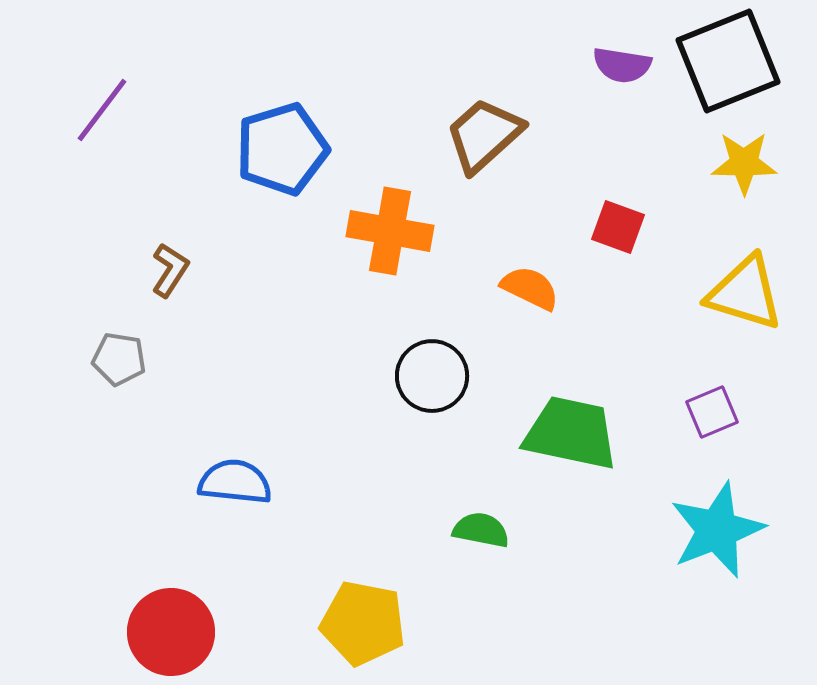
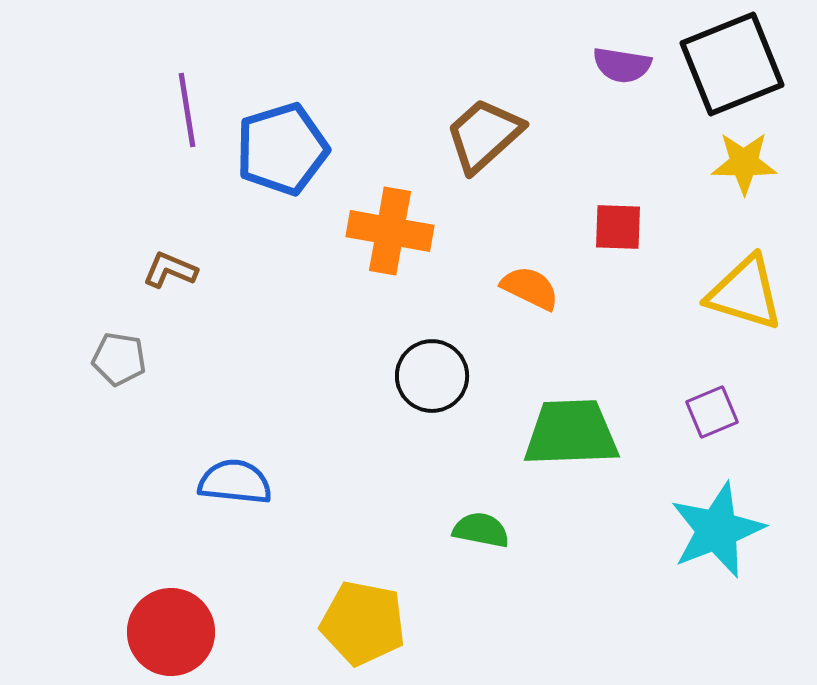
black square: moved 4 px right, 3 px down
purple line: moved 85 px right; rotated 46 degrees counterclockwise
red square: rotated 18 degrees counterclockwise
brown L-shape: rotated 100 degrees counterclockwise
green trapezoid: rotated 14 degrees counterclockwise
